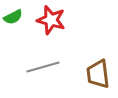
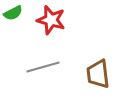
green semicircle: moved 4 px up
